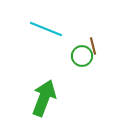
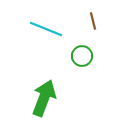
brown line: moved 25 px up
